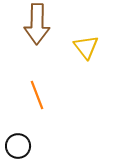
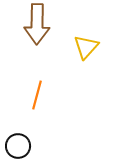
yellow triangle: rotated 20 degrees clockwise
orange line: rotated 36 degrees clockwise
